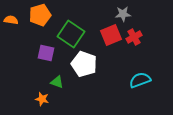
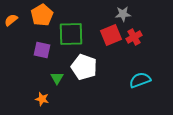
orange pentagon: moved 2 px right; rotated 15 degrees counterclockwise
orange semicircle: rotated 48 degrees counterclockwise
green square: rotated 36 degrees counterclockwise
purple square: moved 4 px left, 3 px up
white pentagon: moved 3 px down
green triangle: moved 4 px up; rotated 40 degrees clockwise
